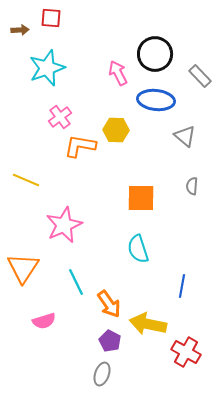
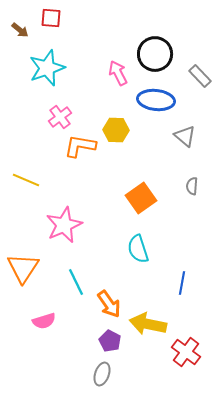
brown arrow: rotated 42 degrees clockwise
orange square: rotated 36 degrees counterclockwise
blue line: moved 3 px up
red cross: rotated 8 degrees clockwise
